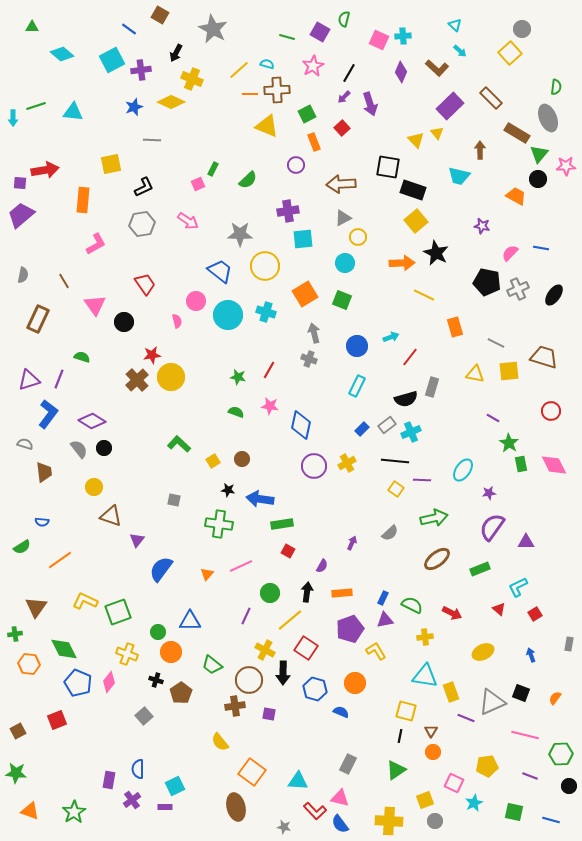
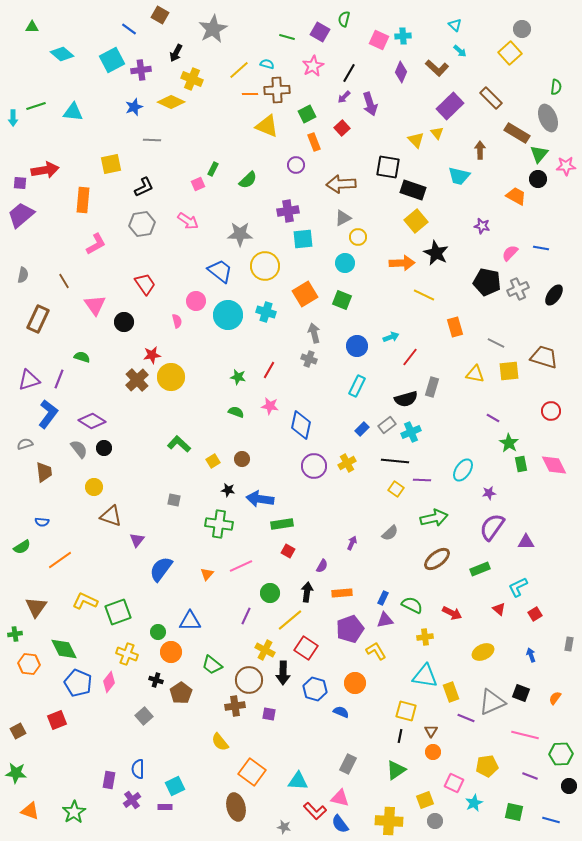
gray star at (213, 29): rotated 16 degrees clockwise
gray semicircle at (25, 444): rotated 35 degrees counterclockwise
